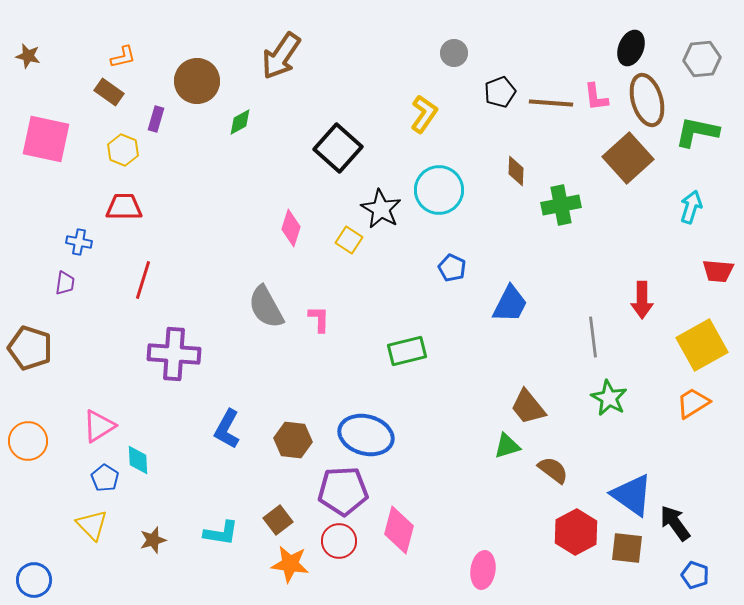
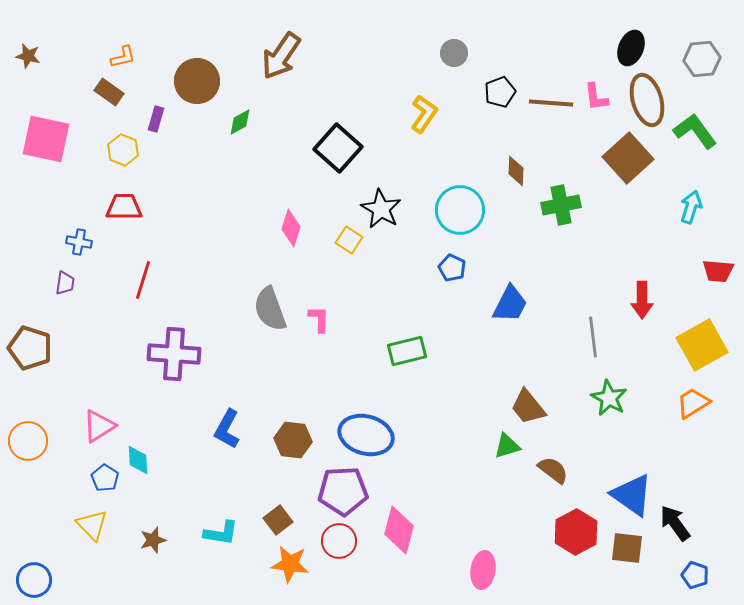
green L-shape at (697, 132): moved 2 px left, 1 px up; rotated 42 degrees clockwise
cyan circle at (439, 190): moved 21 px right, 20 px down
gray semicircle at (266, 307): moved 4 px right, 2 px down; rotated 9 degrees clockwise
